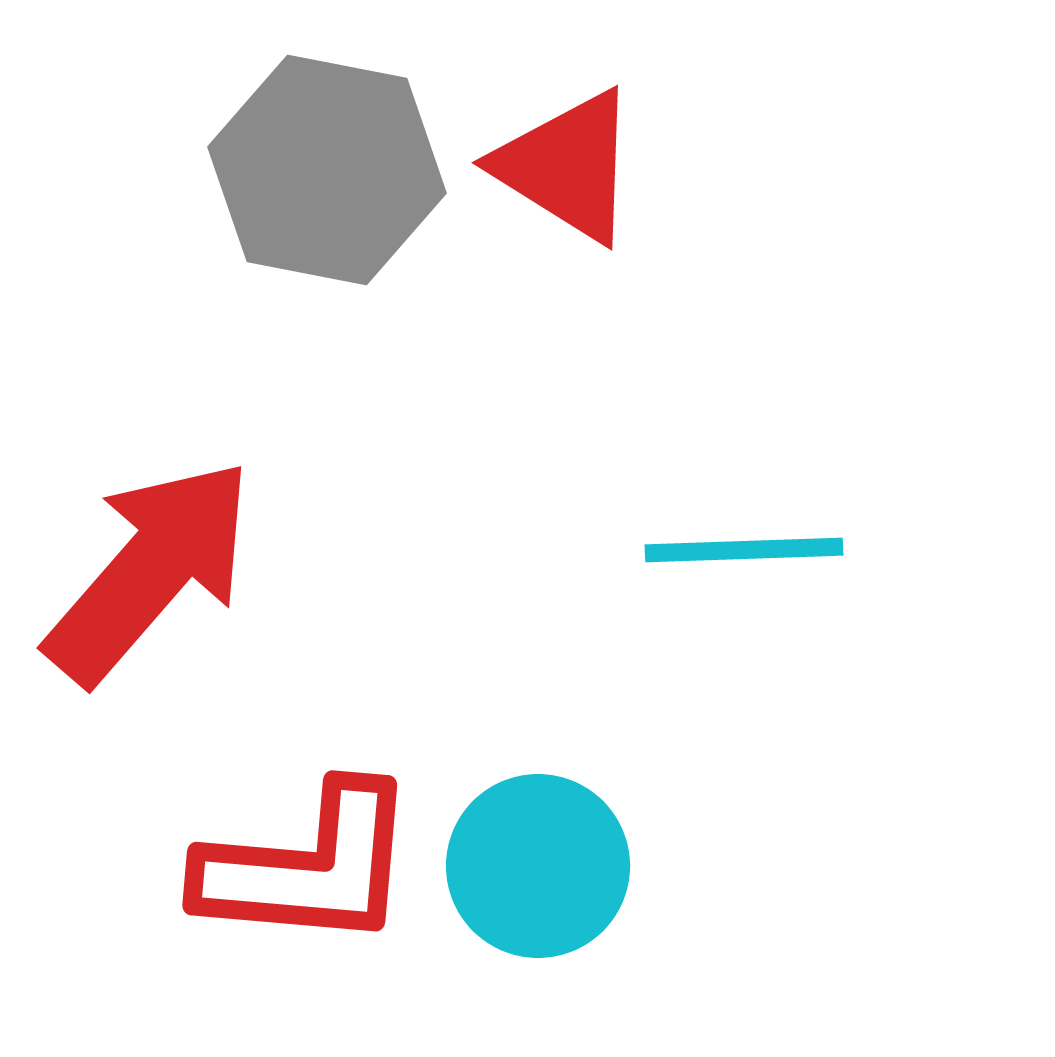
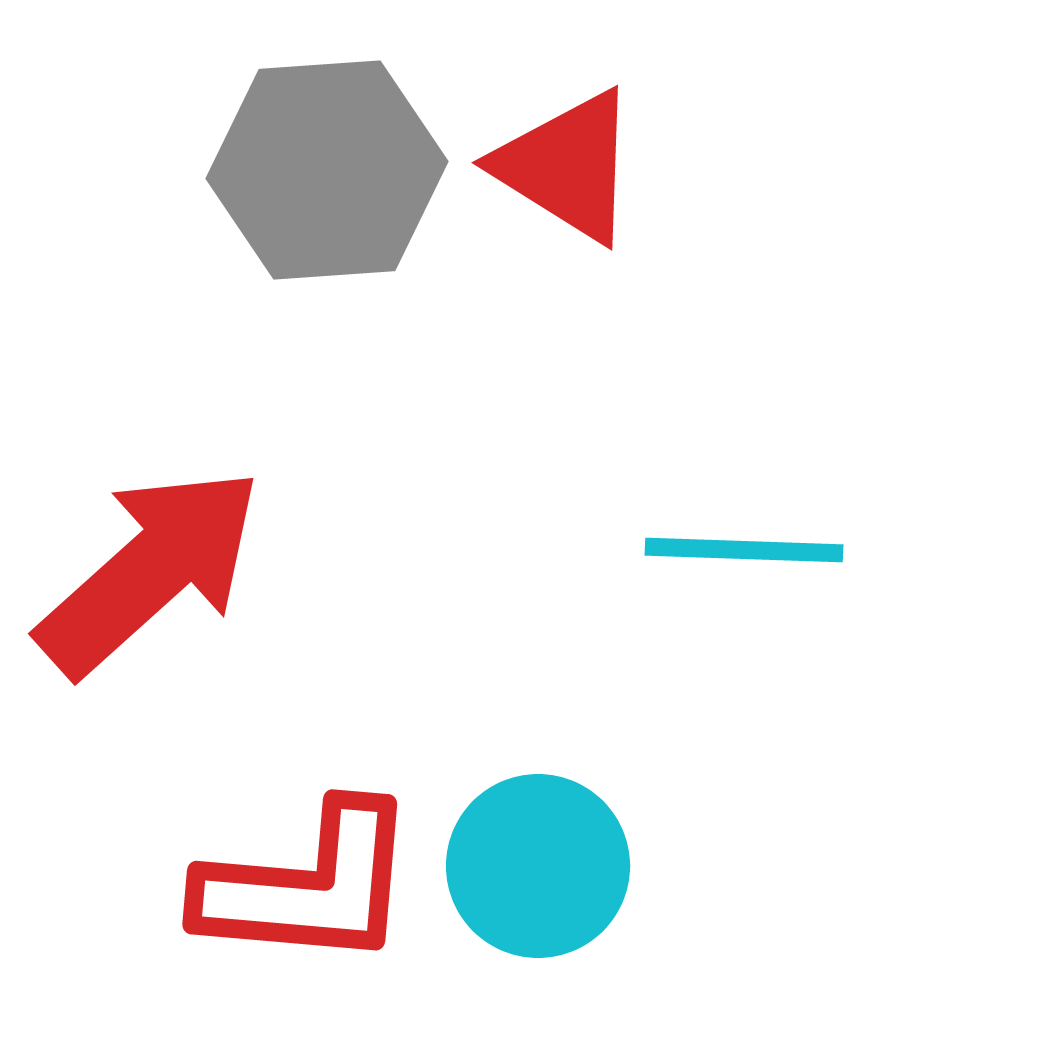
gray hexagon: rotated 15 degrees counterclockwise
cyan line: rotated 4 degrees clockwise
red arrow: rotated 7 degrees clockwise
red L-shape: moved 19 px down
